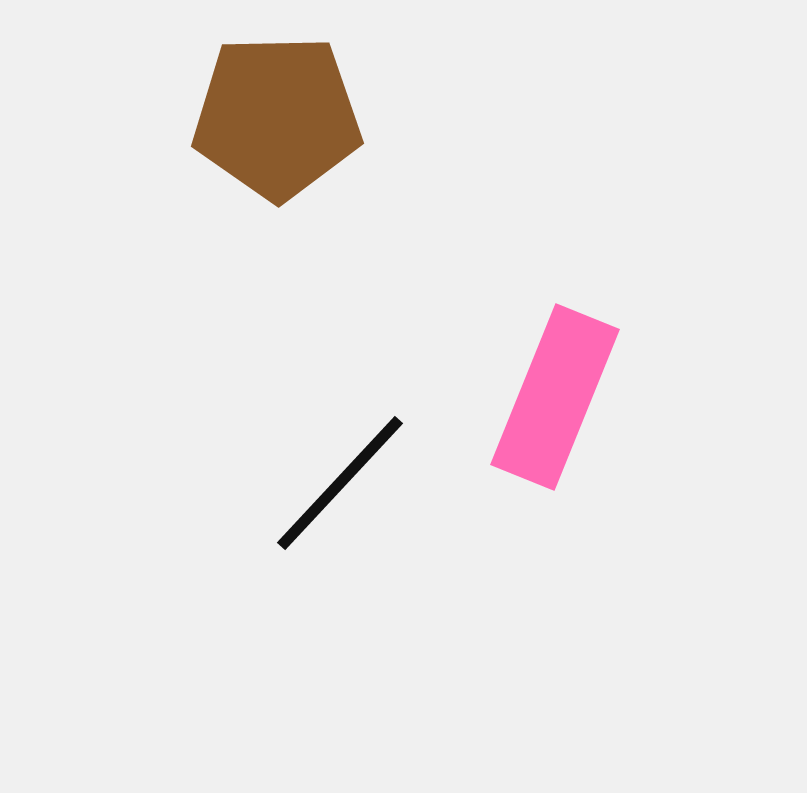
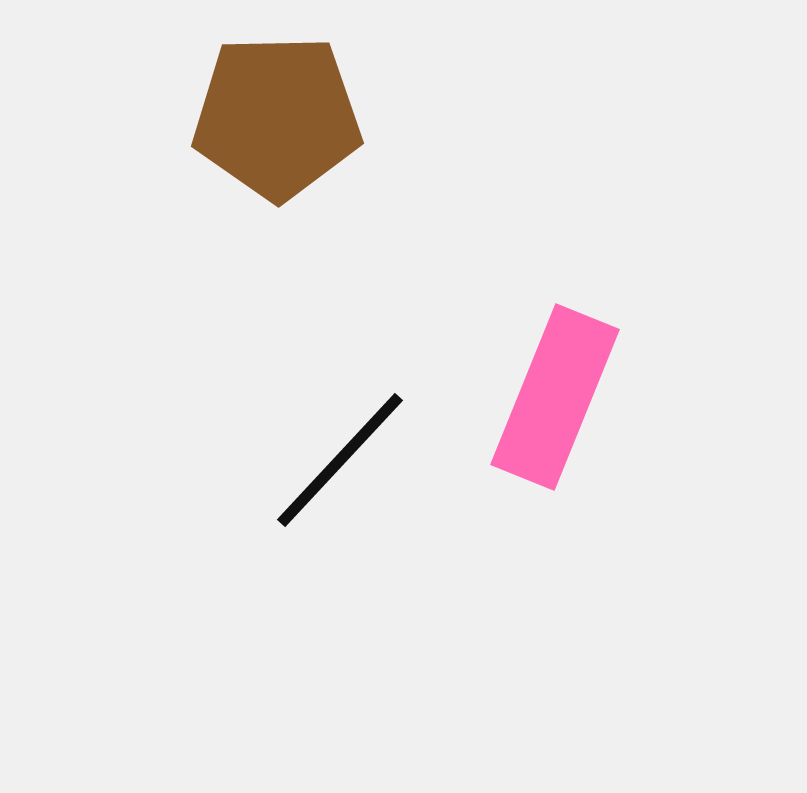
black line: moved 23 px up
